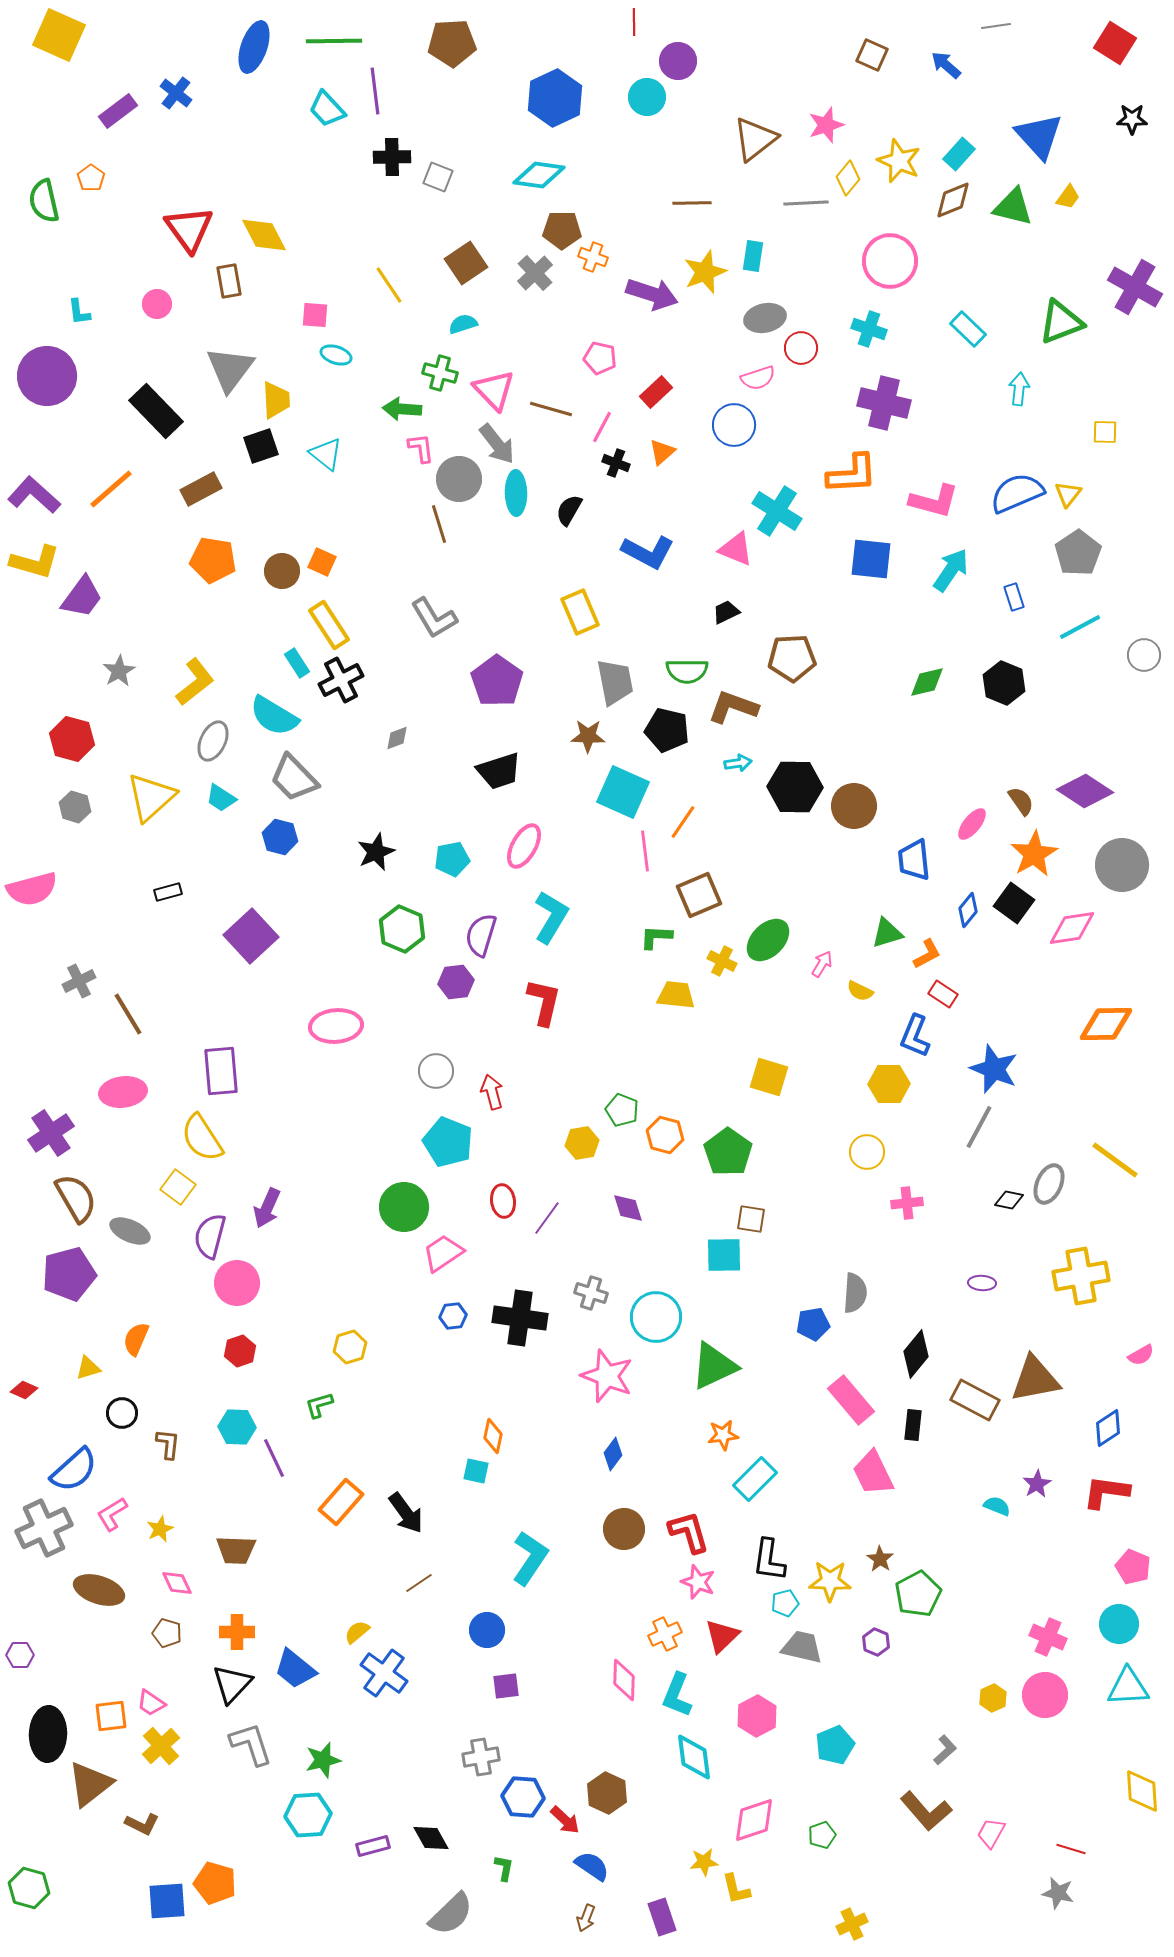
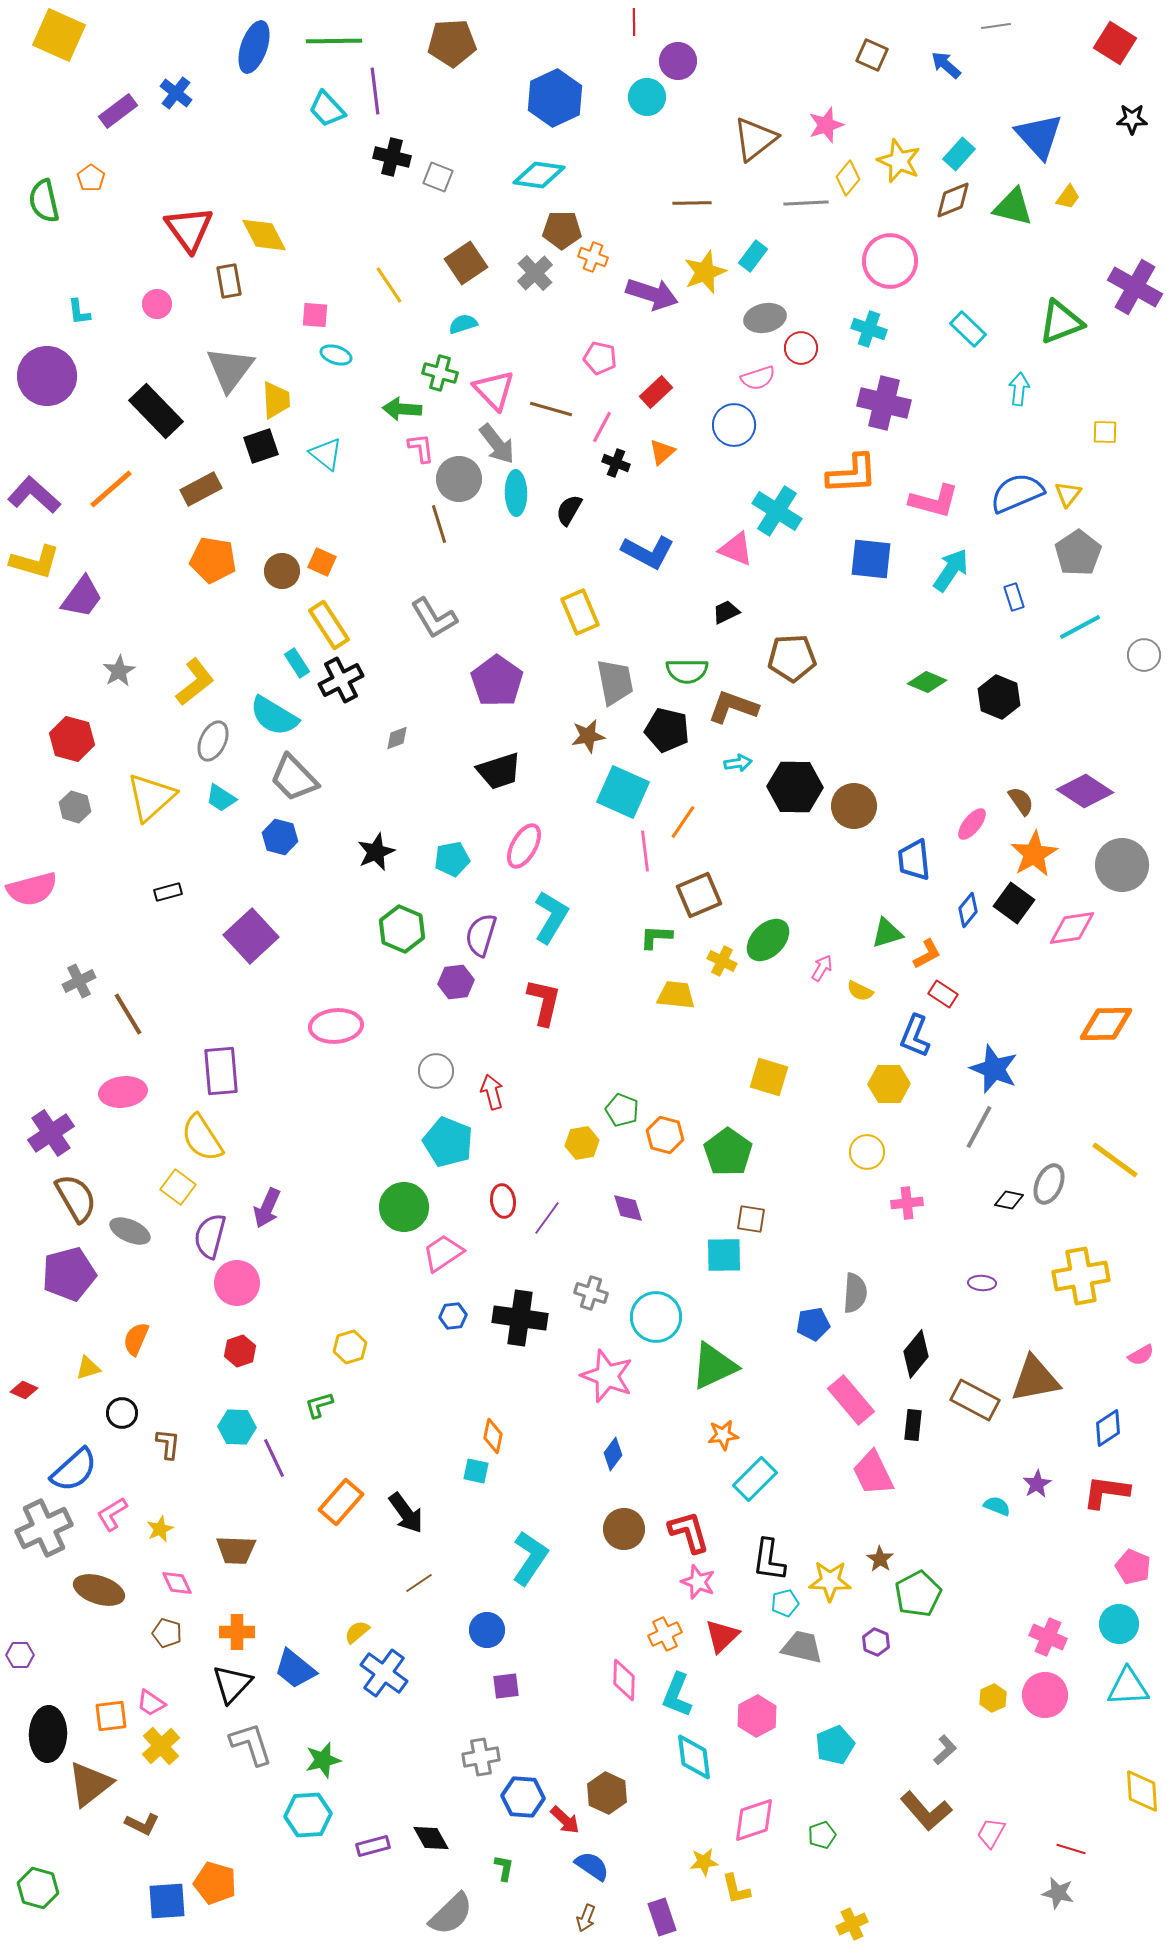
black cross at (392, 157): rotated 15 degrees clockwise
cyan rectangle at (753, 256): rotated 28 degrees clockwise
green diamond at (927, 682): rotated 36 degrees clockwise
black hexagon at (1004, 683): moved 5 px left, 14 px down
brown star at (588, 736): rotated 12 degrees counterclockwise
pink arrow at (822, 964): moved 4 px down
green hexagon at (29, 1888): moved 9 px right
